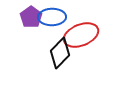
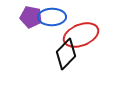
purple pentagon: rotated 25 degrees counterclockwise
black diamond: moved 6 px right, 1 px down
